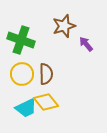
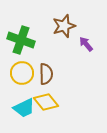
yellow circle: moved 1 px up
cyan trapezoid: moved 2 px left
